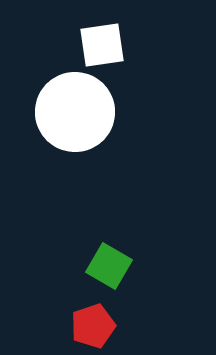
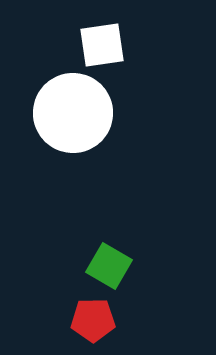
white circle: moved 2 px left, 1 px down
red pentagon: moved 6 px up; rotated 18 degrees clockwise
